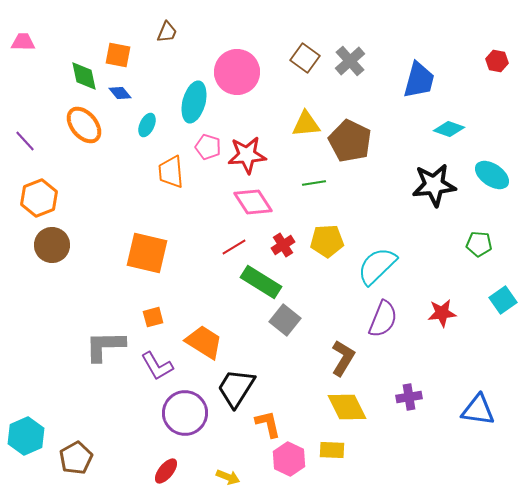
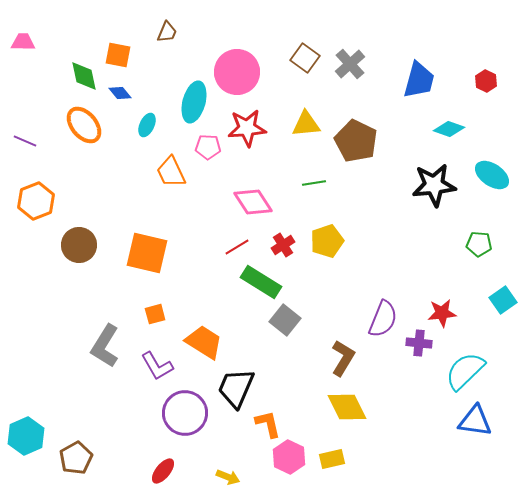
gray cross at (350, 61): moved 3 px down
red hexagon at (497, 61): moved 11 px left, 20 px down; rotated 15 degrees clockwise
purple line at (25, 141): rotated 25 degrees counterclockwise
brown pentagon at (350, 141): moved 6 px right
pink pentagon at (208, 147): rotated 15 degrees counterclockwise
red star at (247, 155): moved 27 px up
orange trapezoid at (171, 172): rotated 20 degrees counterclockwise
orange hexagon at (39, 198): moved 3 px left, 3 px down
yellow pentagon at (327, 241): rotated 16 degrees counterclockwise
brown circle at (52, 245): moved 27 px right
red line at (234, 247): moved 3 px right
cyan semicircle at (377, 266): moved 88 px right, 105 px down
orange square at (153, 317): moved 2 px right, 3 px up
gray L-shape at (105, 346): rotated 57 degrees counterclockwise
black trapezoid at (236, 388): rotated 9 degrees counterclockwise
purple cross at (409, 397): moved 10 px right, 54 px up; rotated 15 degrees clockwise
blue triangle at (478, 410): moved 3 px left, 11 px down
yellow rectangle at (332, 450): moved 9 px down; rotated 15 degrees counterclockwise
pink hexagon at (289, 459): moved 2 px up
red ellipse at (166, 471): moved 3 px left
